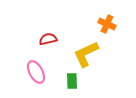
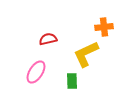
orange cross: moved 3 px left, 3 px down; rotated 30 degrees counterclockwise
pink ellipse: rotated 60 degrees clockwise
